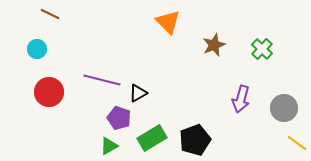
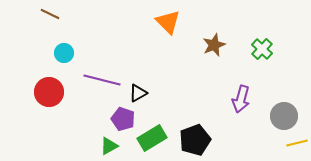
cyan circle: moved 27 px right, 4 px down
gray circle: moved 8 px down
purple pentagon: moved 4 px right, 1 px down
yellow line: rotated 50 degrees counterclockwise
